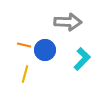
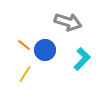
gray arrow: rotated 16 degrees clockwise
orange line: rotated 24 degrees clockwise
yellow line: rotated 18 degrees clockwise
